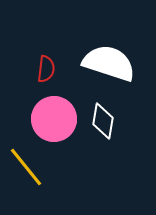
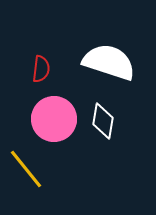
white semicircle: moved 1 px up
red semicircle: moved 5 px left
yellow line: moved 2 px down
